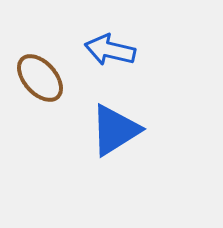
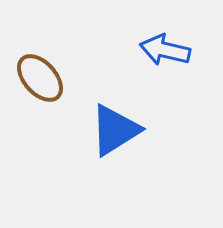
blue arrow: moved 55 px right
